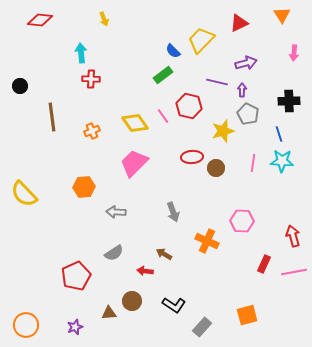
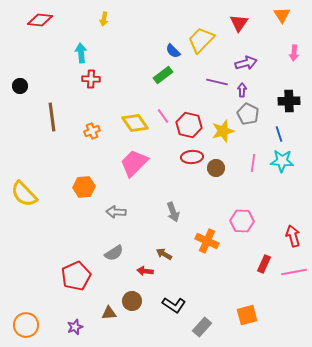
yellow arrow at (104, 19): rotated 32 degrees clockwise
red triangle at (239, 23): rotated 30 degrees counterclockwise
red hexagon at (189, 106): moved 19 px down
